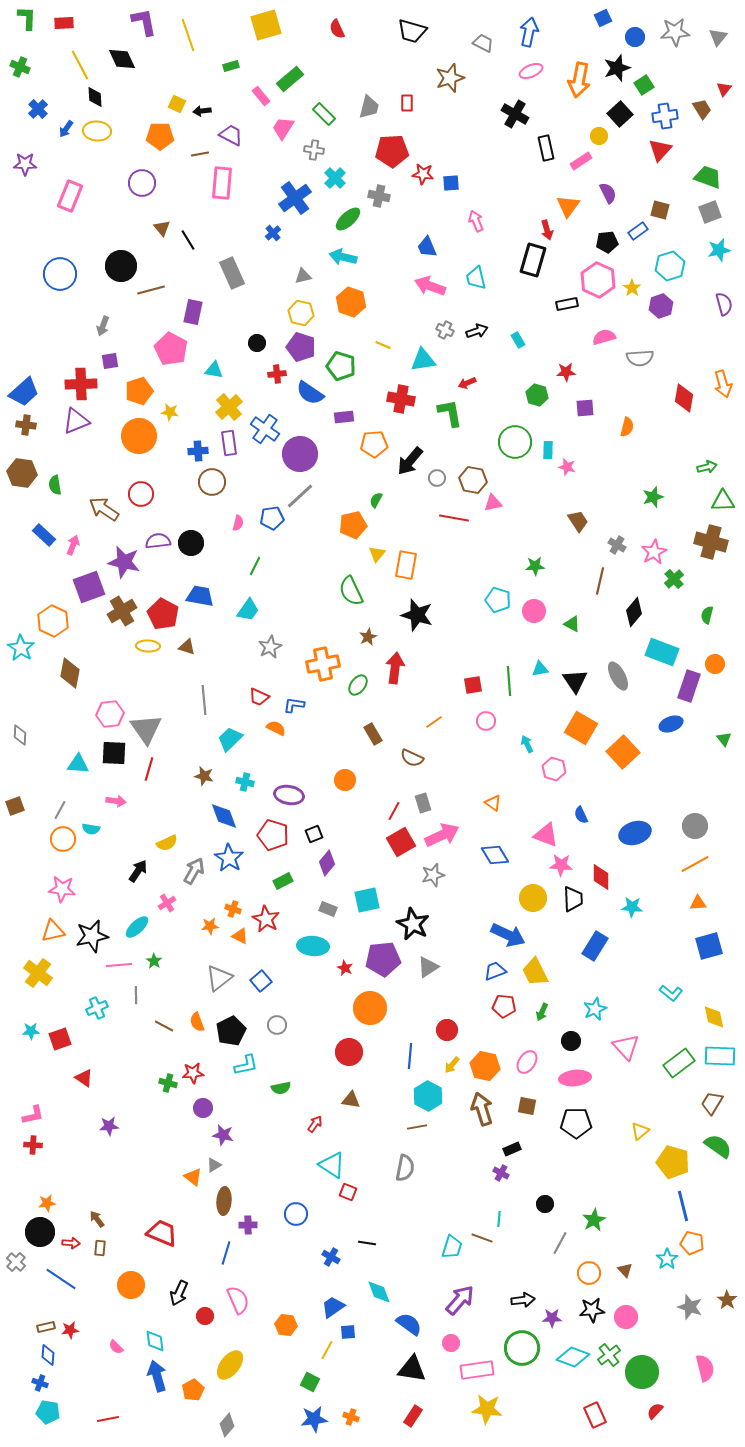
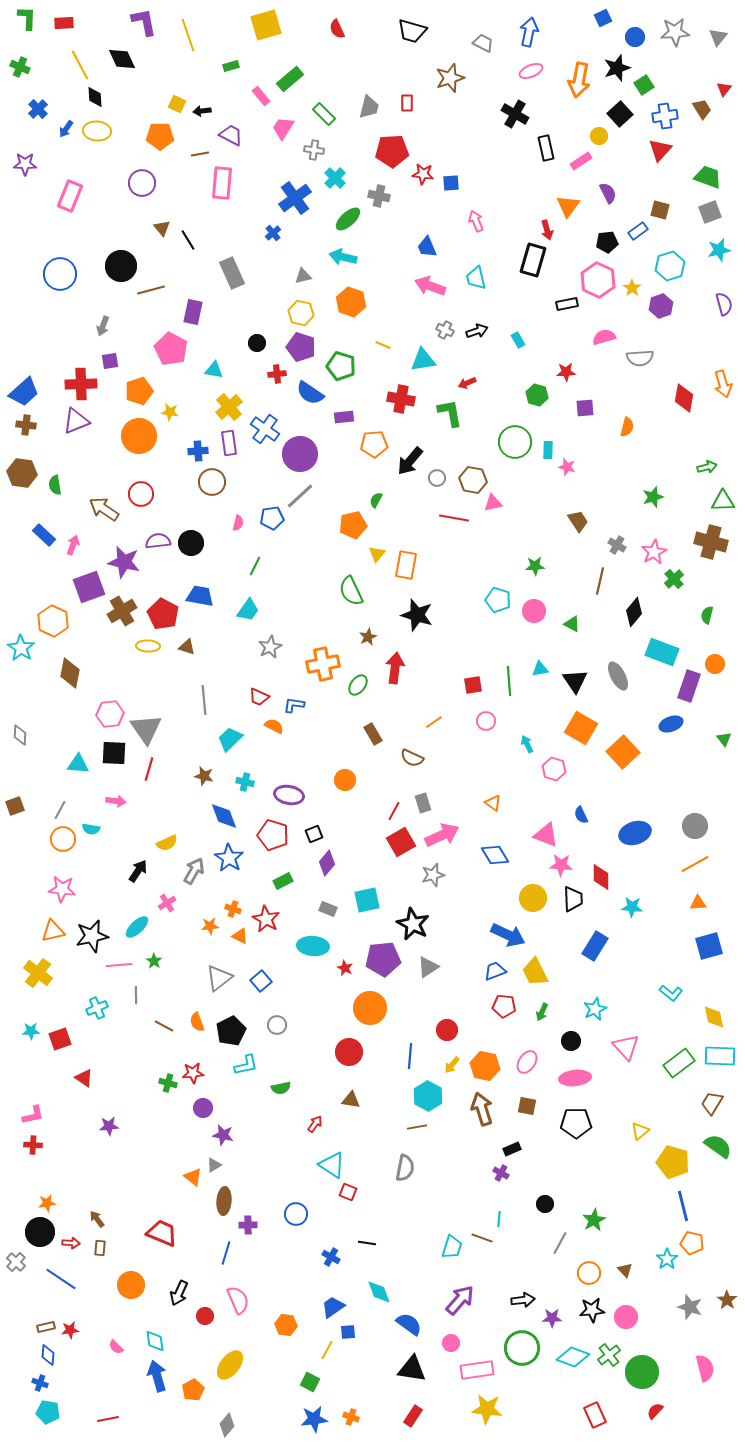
orange semicircle at (276, 728): moved 2 px left, 2 px up
